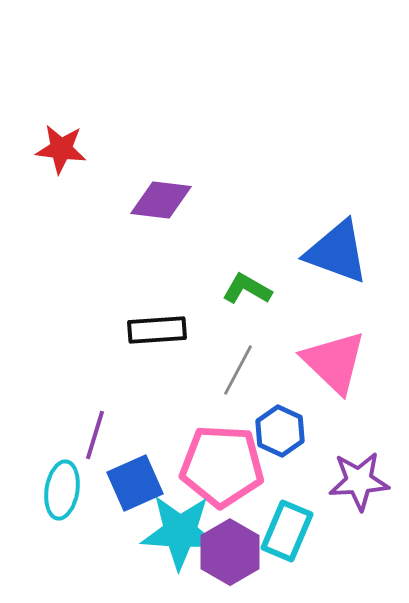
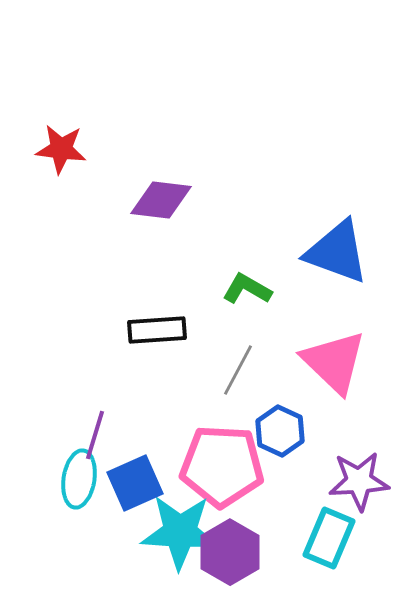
cyan ellipse: moved 17 px right, 11 px up
cyan rectangle: moved 42 px right, 7 px down
